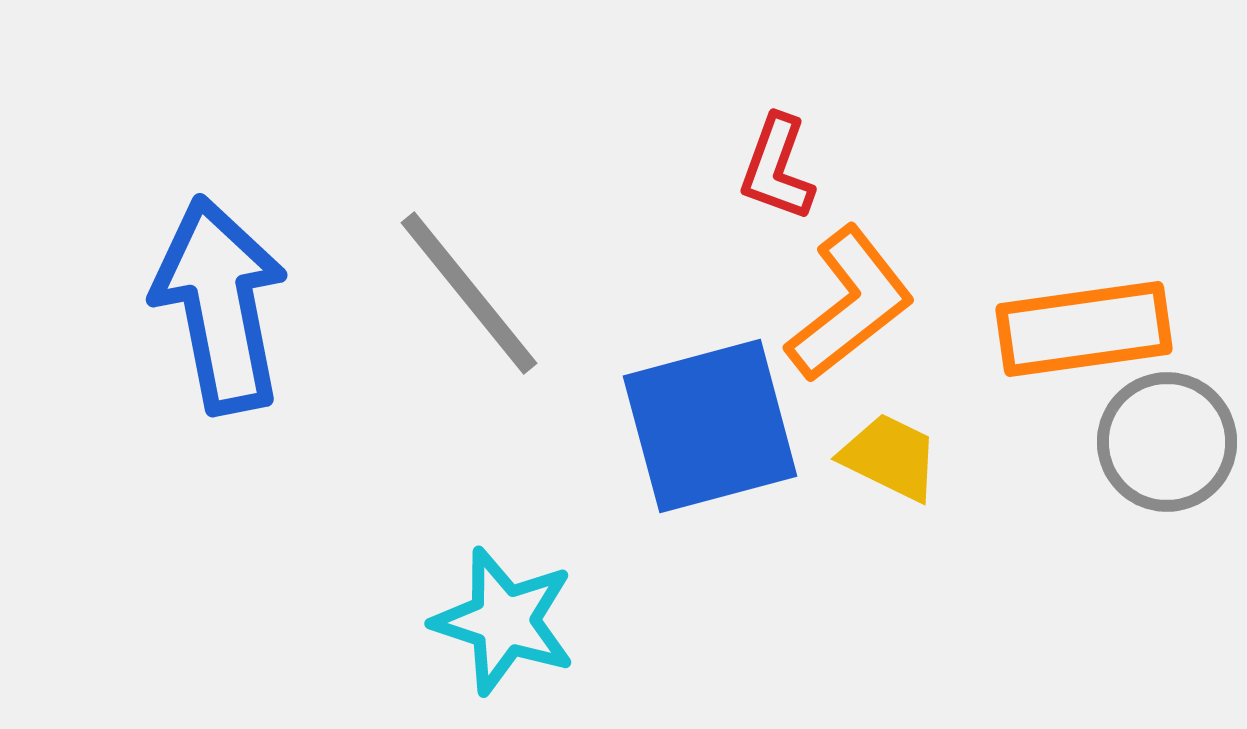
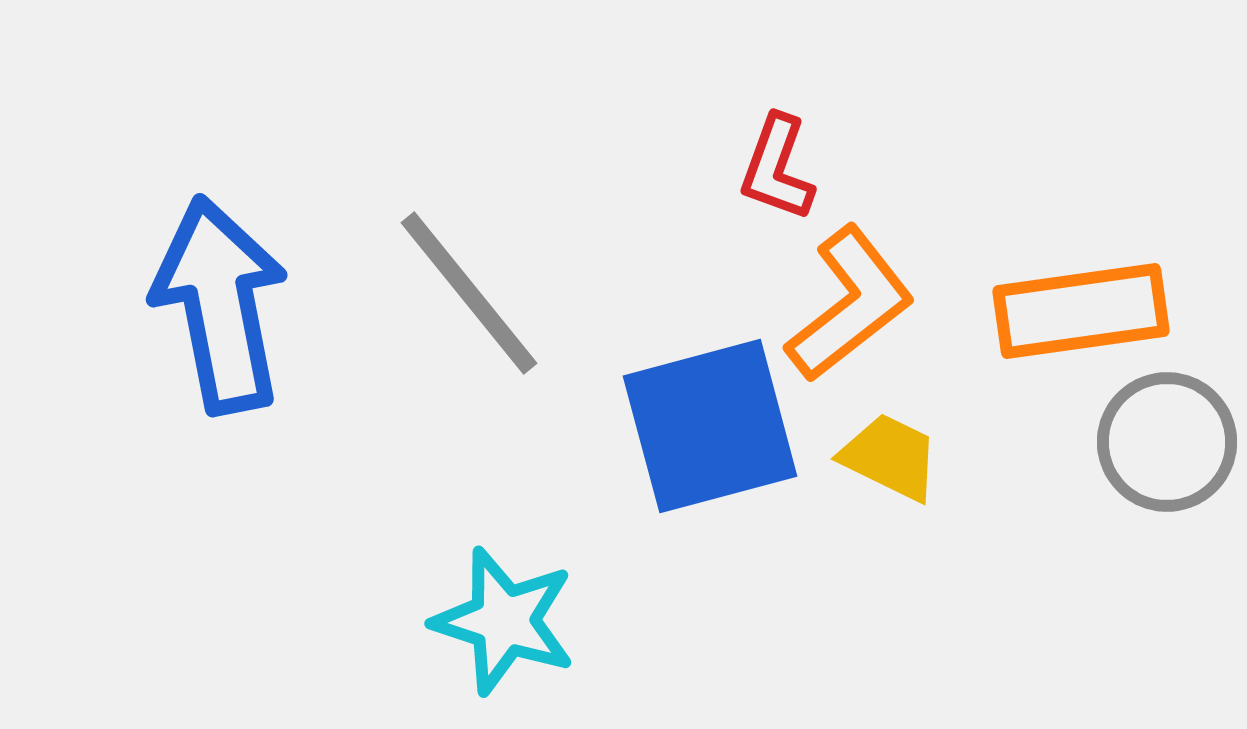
orange rectangle: moved 3 px left, 18 px up
